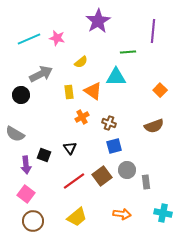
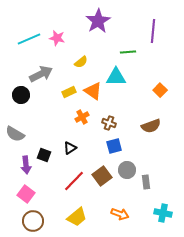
yellow rectangle: rotated 72 degrees clockwise
brown semicircle: moved 3 px left
black triangle: rotated 32 degrees clockwise
red line: rotated 10 degrees counterclockwise
orange arrow: moved 2 px left; rotated 12 degrees clockwise
